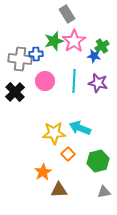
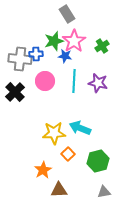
blue star: moved 29 px left
orange star: moved 2 px up
